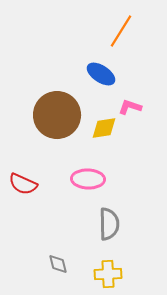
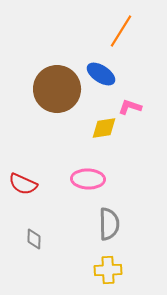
brown circle: moved 26 px up
gray diamond: moved 24 px left, 25 px up; rotated 15 degrees clockwise
yellow cross: moved 4 px up
